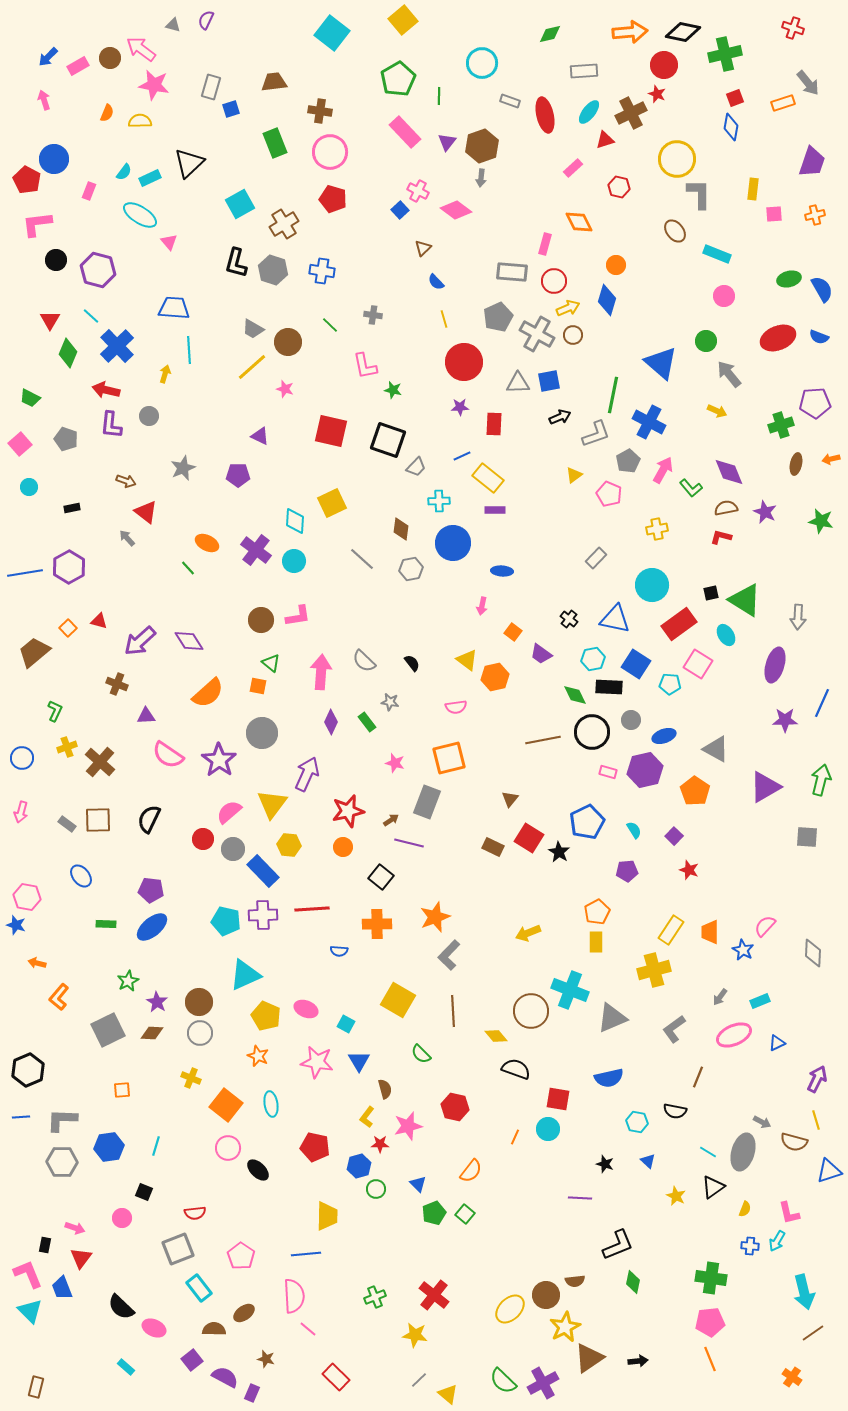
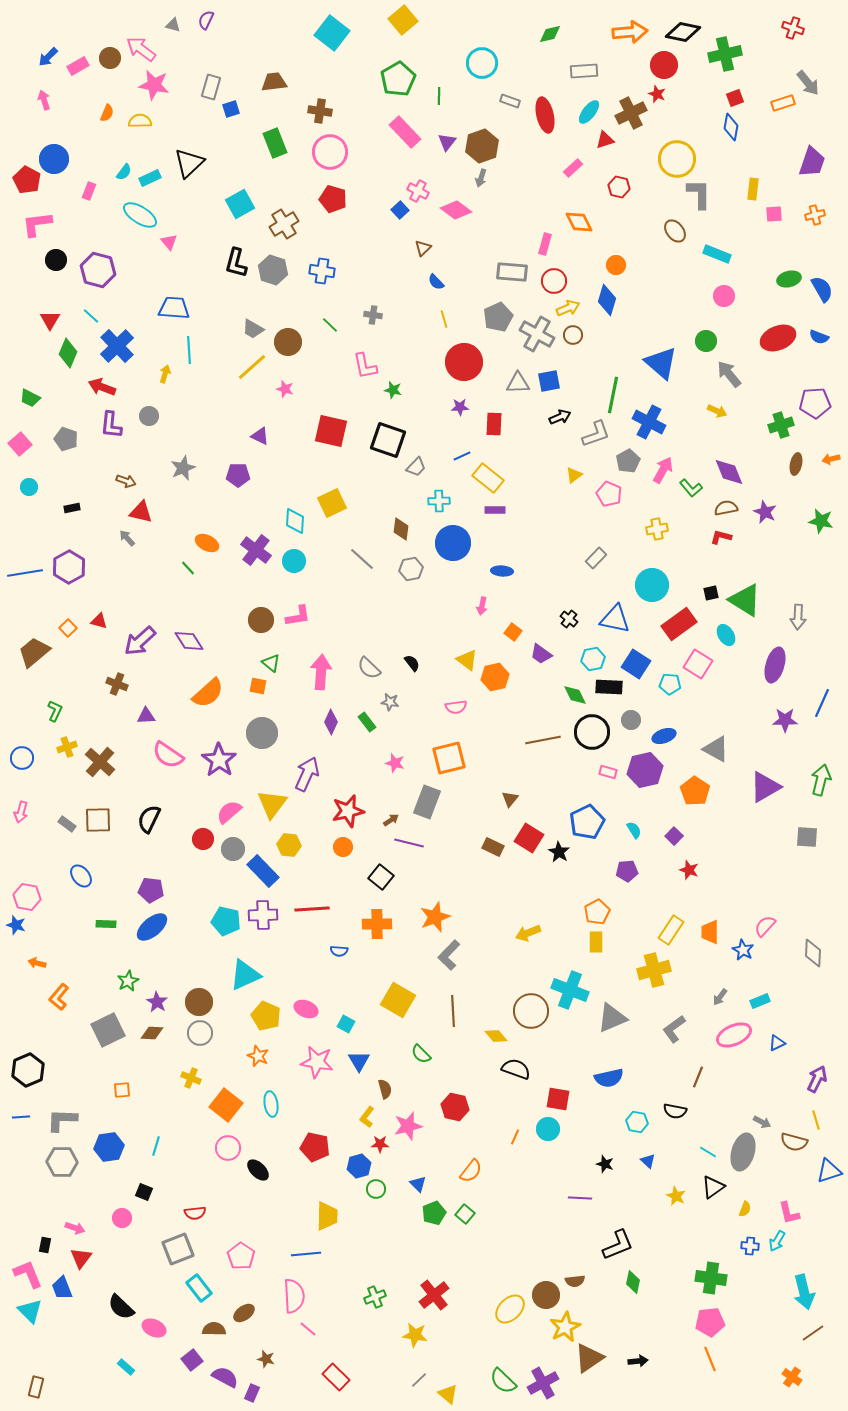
gray arrow at (481, 178): rotated 12 degrees clockwise
red arrow at (106, 390): moved 4 px left, 3 px up; rotated 8 degrees clockwise
red triangle at (146, 512): moved 5 px left; rotated 25 degrees counterclockwise
gray semicircle at (364, 661): moved 5 px right, 7 px down
red cross at (434, 1295): rotated 12 degrees clockwise
